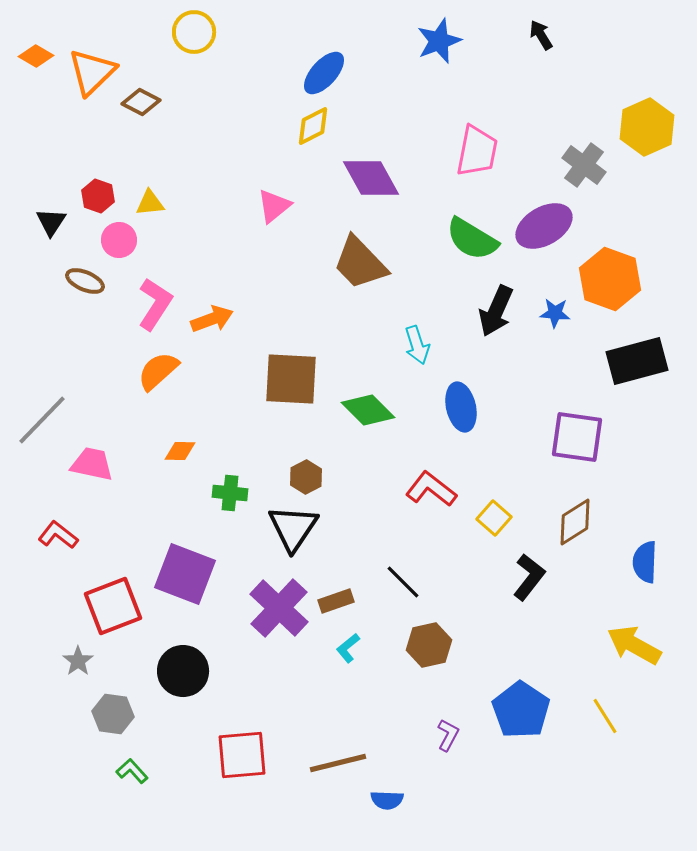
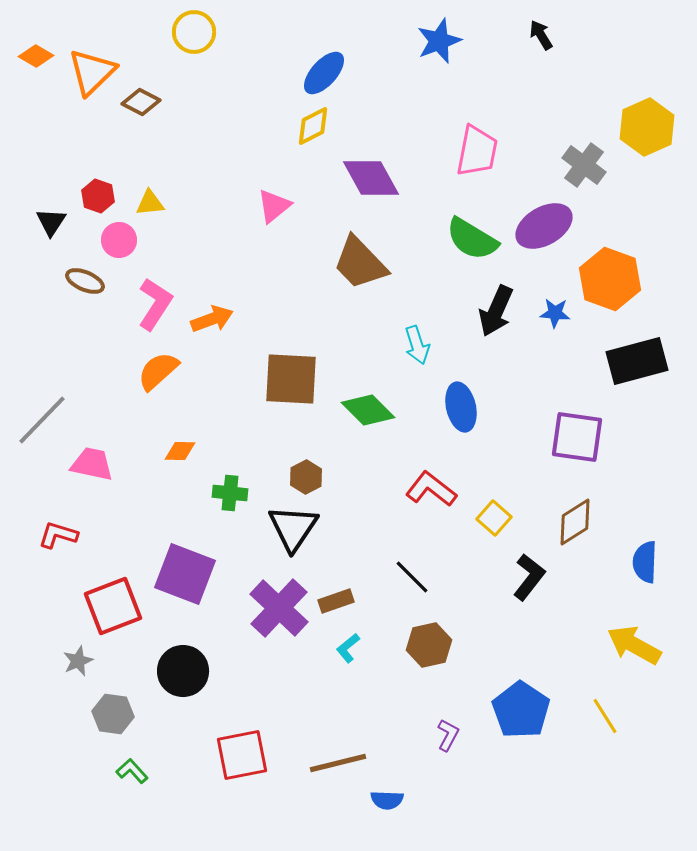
red L-shape at (58, 535): rotated 21 degrees counterclockwise
black line at (403, 582): moved 9 px right, 5 px up
gray star at (78, 661): rotated 12 degrees clockwise
red square at (242, 755): rotated 6 degrees counterclockwise
